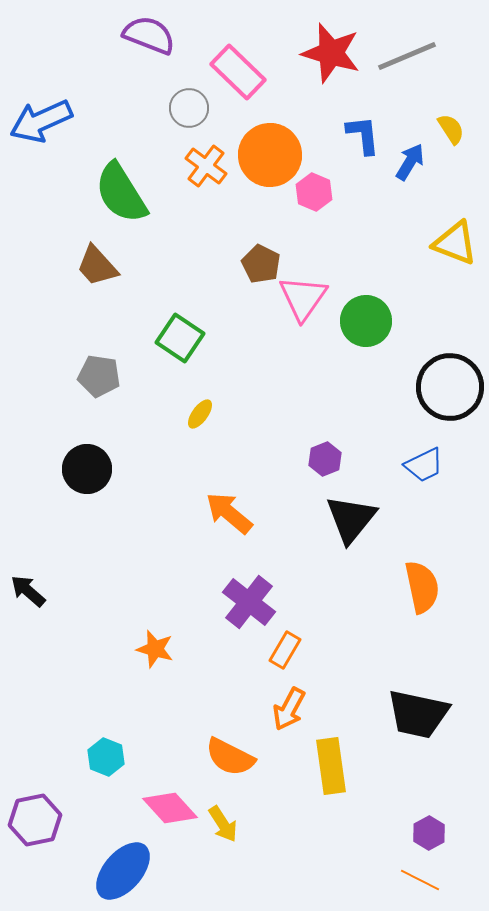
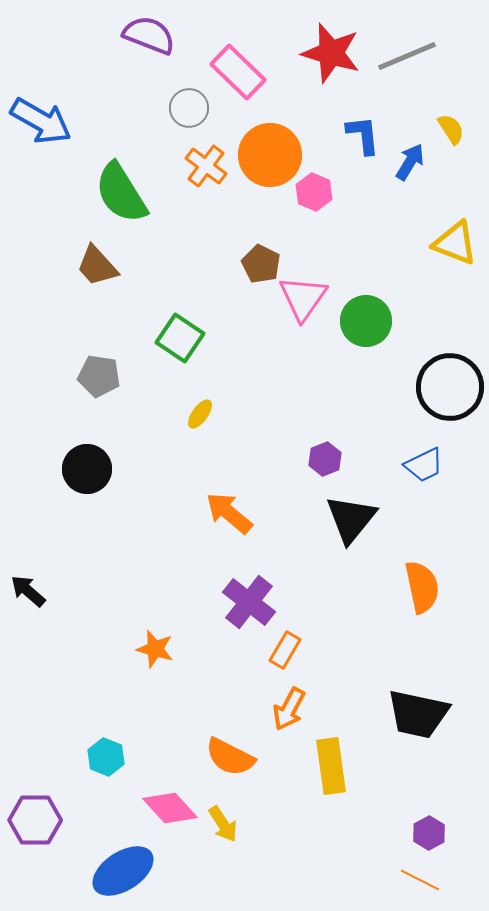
blue arrow at (41, 121): rotated 126 degrees counterclockwise
purple hexagon at (35, 820): rotated 12 degrees clockwise
blue ellipse at (123, 871): rotated 16 degrees clockwise
